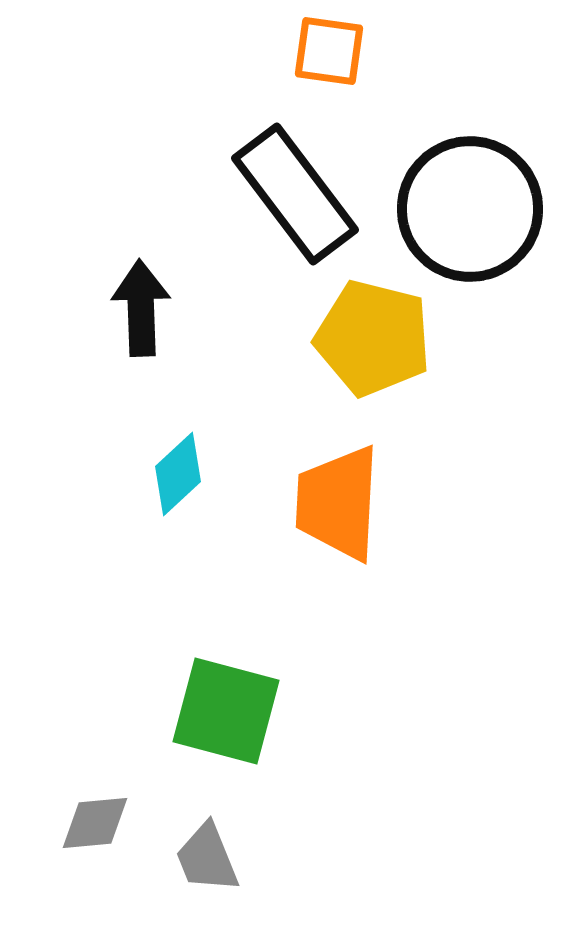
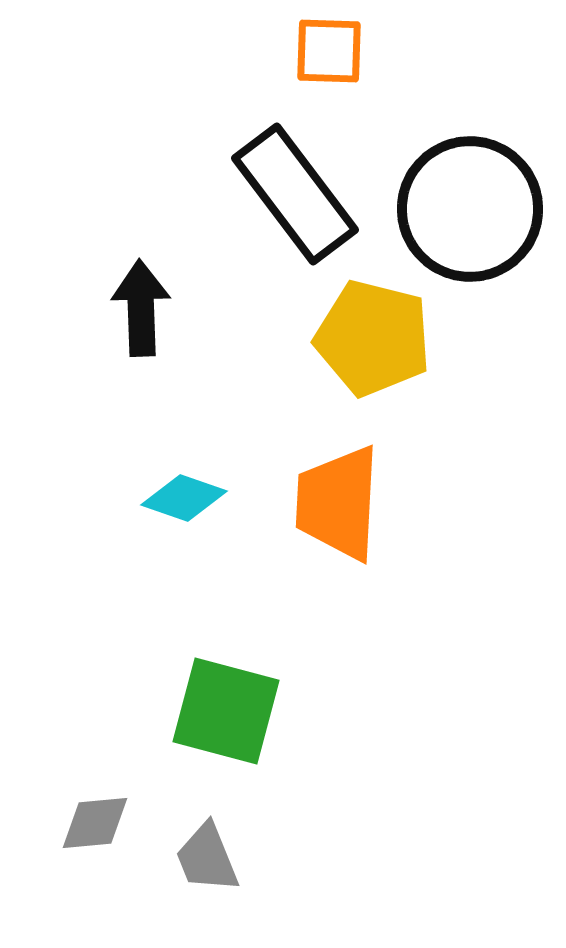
orange square: rotated 6 degrees counterclockwise
cyan diamond: moved 6 px right, 24 px down; rotated 62 degrees clockwise
